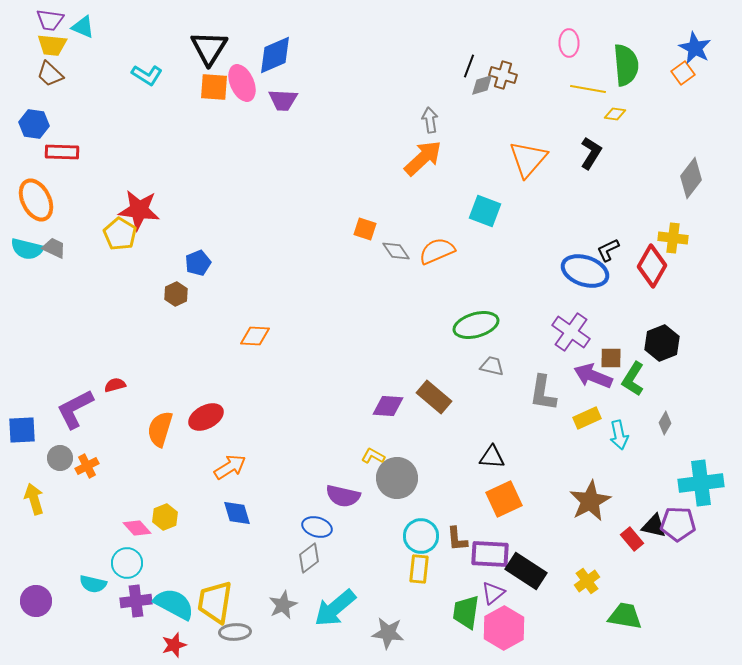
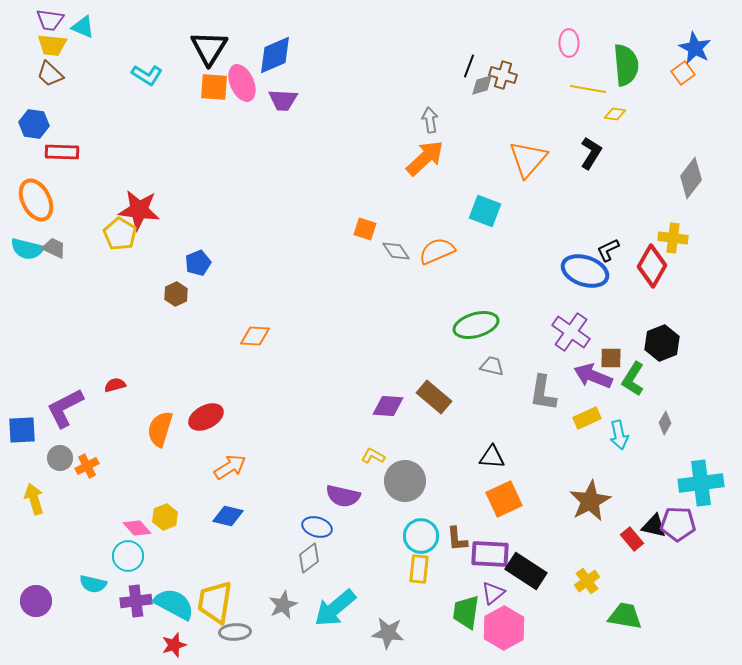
orange arrow at (423, 158): moved 2 px right
purple L-shape at (75, 409): moved 10 px left, 1 px up
gray circle at (397, 478): moved 8 px right, 3 px down
blue diamond at (237, 513): moved 9 px left, 3 px down; rotated 60 degrees counterclockwise
cyan circle at (127, 563): moved 1 px right, 7 px up
